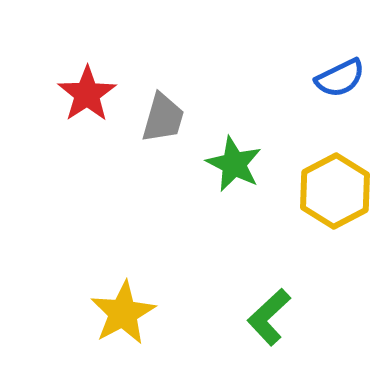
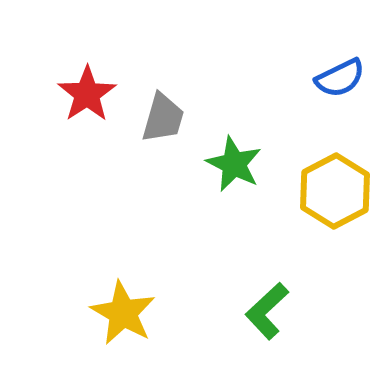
yellow star: rotated 14 degrees counterclockwise
green L-shape: moved 2 px left, 6 px up
